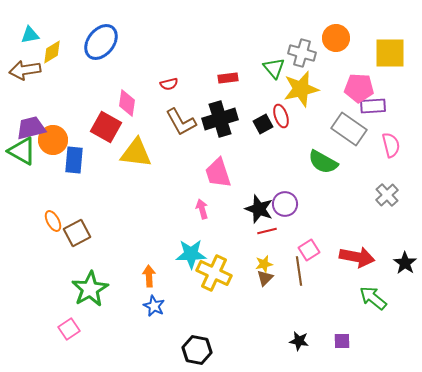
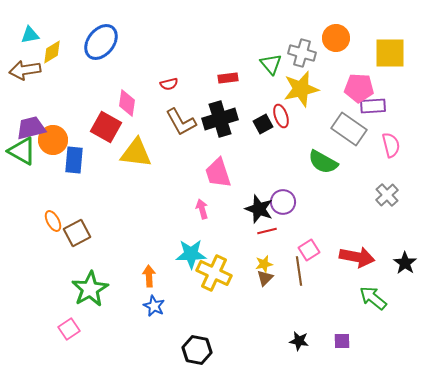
green triangle at (274, 68): moved 3 px left, 4 px up
purple circle at (285, 204): moved 2 px left, 2 px up
